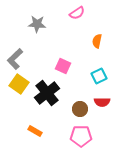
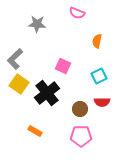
pink semicircle: rotated 56 degrees clockwise
